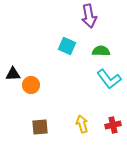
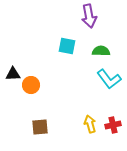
cyan square: rotated 12 degrees counterclockwise
yellow arrow: moved 8 px right
